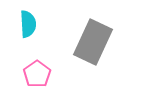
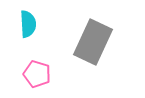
pink pentagon: rotated 20 degrees counterclockwise
